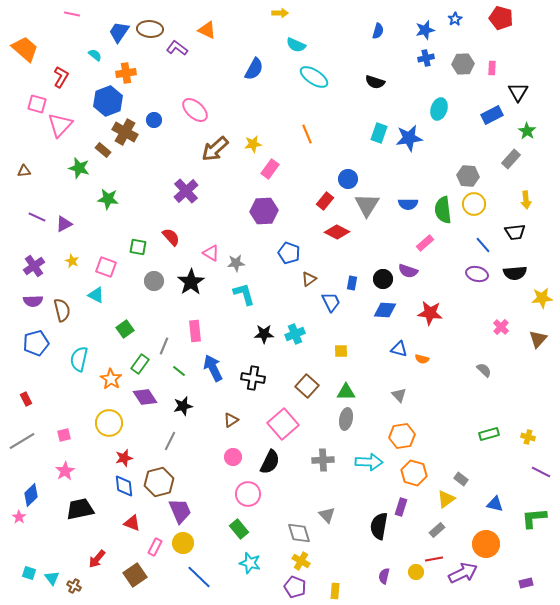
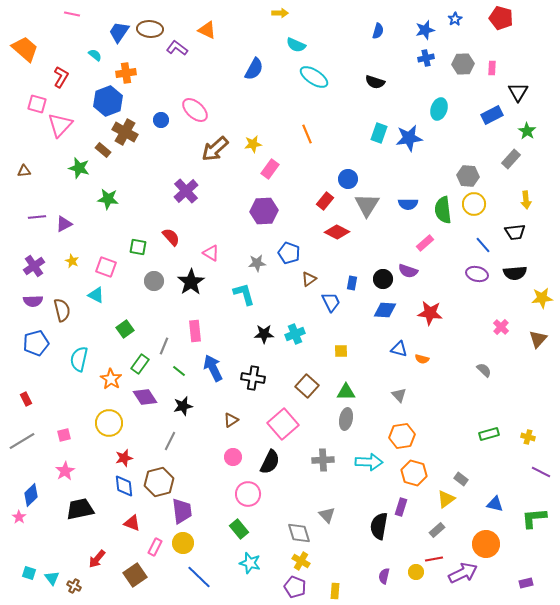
blue circle at (154, 120): moved 7 px right
purple line at (37, 217): rotated 30 degrees counterclockwise
gray star at (236, 263): moved 21 px right
purple trapezoid at (180, 511): moved 2 px right; rotated 16 degrees clockwise
